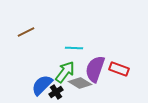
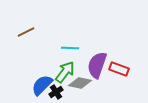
cyan line: moved 4 px left
purple semicircle: moved 2 px right, 4 px up
gray diamond: rotated 20 degrees counterclockwise
